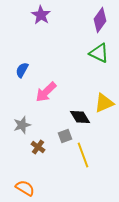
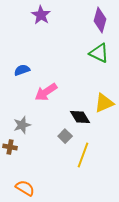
purple diamond: rotated 20 degrees counterclockwise
blue semicircle: rotated 42 degrees clockwise
pink arrow: rotated 10 degrees clockwise
gray square: rotated 24 degrees counterclockwise
brown cross: moved 28 px left; rotated 24 degrees counterclockwise
yellow line: rotated 40 degrees clockwise
